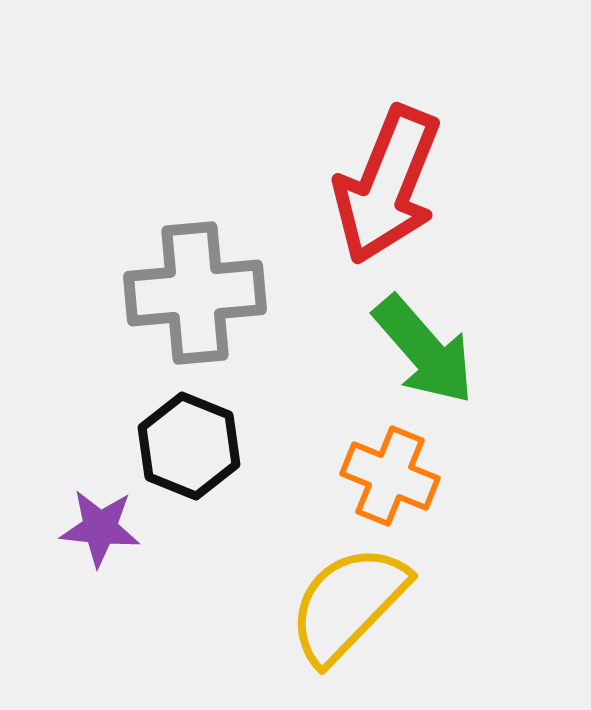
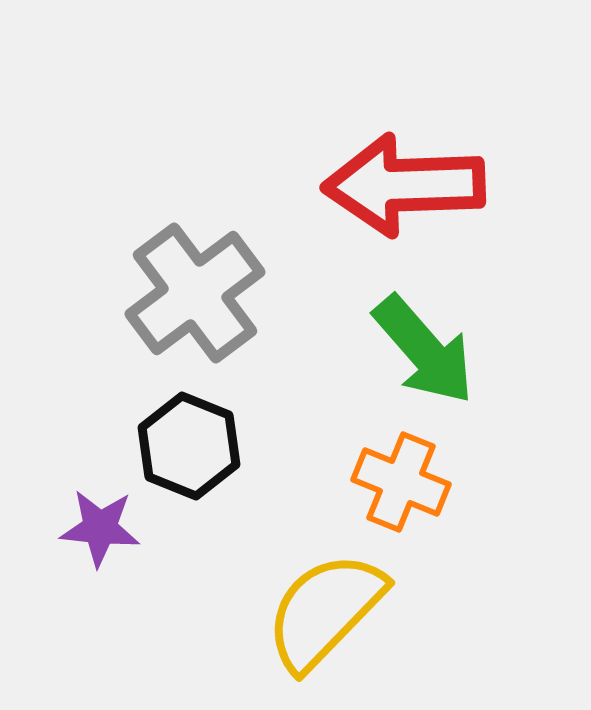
red arrow: moved 17 px right; rotated 66 degrees clockwise
gray cross: rotated 32 degrees counterclockwise
orange cross: moved 11 px right, 6 px down
yellow semicircle: moved 23 px left, 7 px down
